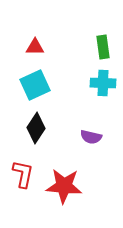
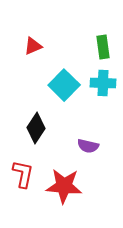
red triangle: moved 2 px left, 1 px up; rotated 24 degrees counterclockwise
cyan square: moved 29 px right; rotated 20 degrees counterclockwise
purple semicircle: moved 3 px left, 9 px down
